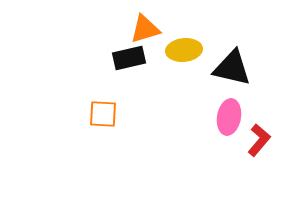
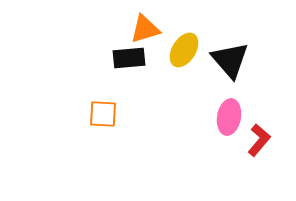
yellow ellipse: rotated 52 degrees counterclockwise
black rectangle: rotated 8 degrees clockwise
black triangle: moved 2 px left, 8 px up; rotated 36 degrees clockwise
